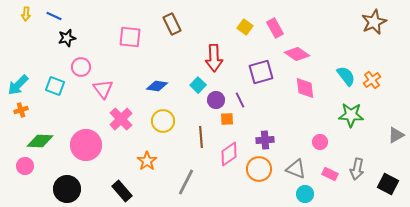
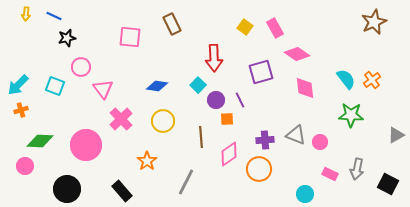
cyan semicircle at (346, 76): moved 3 px down
gray triangle at (296, 169): moved 34 px up
